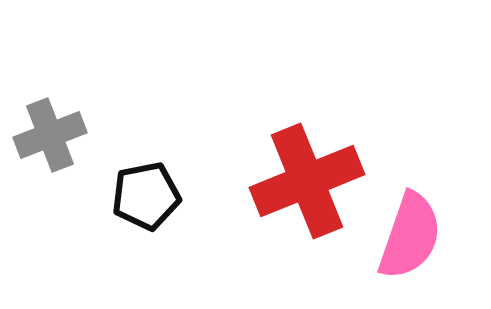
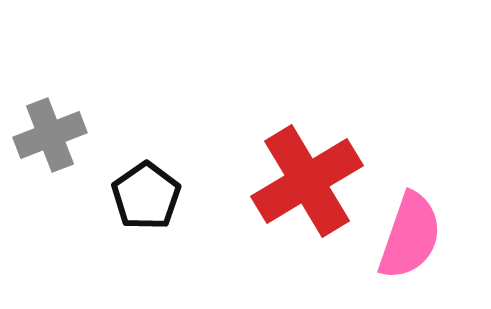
red cross: rotated 9 degrees counterclockwise
black pentagon: rotated 24 degrees counterclockwise
